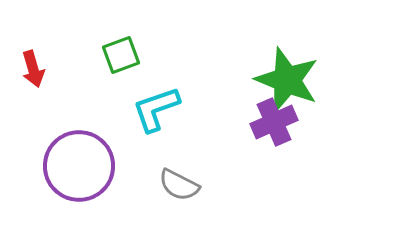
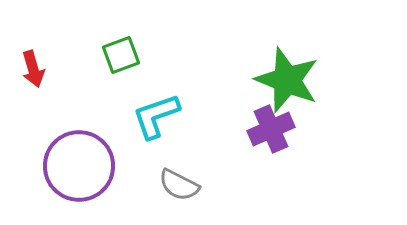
cyan L-shape: moved 7 px down
purple cross: moved 3 px left, 7 px down
